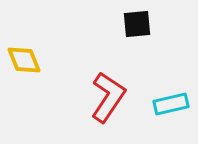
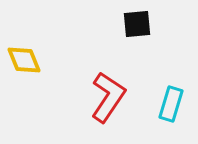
cyan rectangle: rotated 60 degrees counterclockwise
